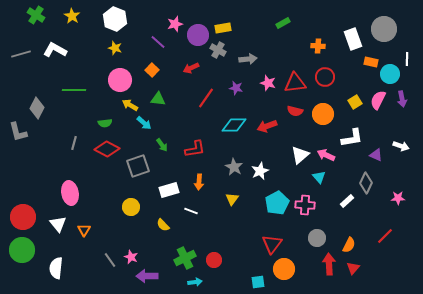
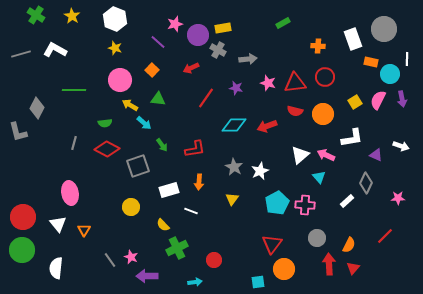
green cross at (185, 258): moved 8 px left, 10 px up
